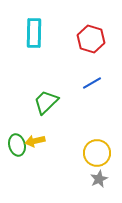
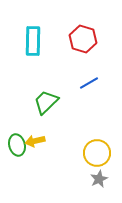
cyan rectangle: moved 1 px left, 8 px down
red hexagon: moved 8 px left
blue line: moved 3 px left
